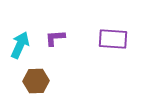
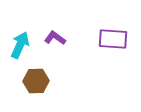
purple L-shape: rotated 40 degrees clockwise
